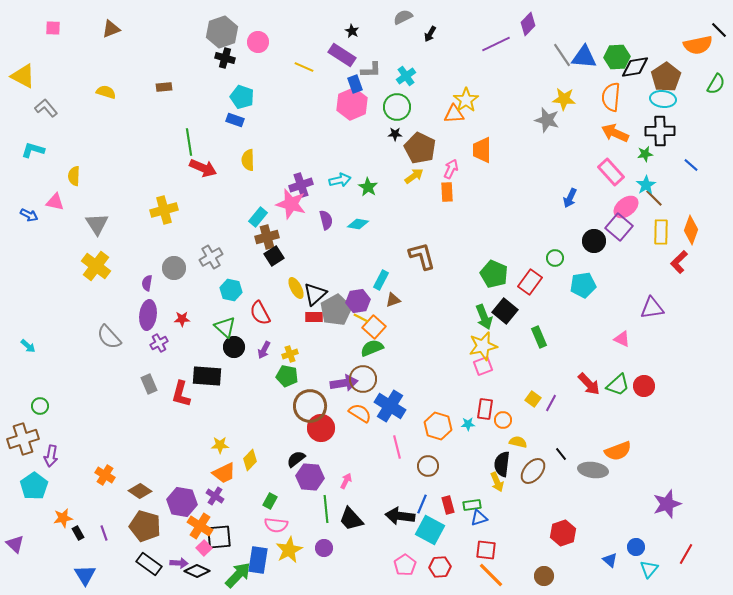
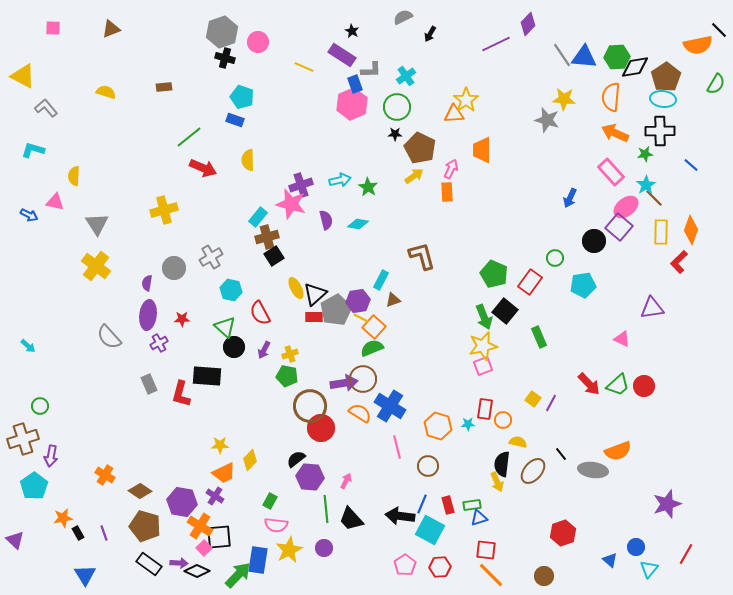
green line at (189, 142): moved 5 px up; rotated 60 degrees clockwise
purple triangle at (15, 544): moved 4 px up
